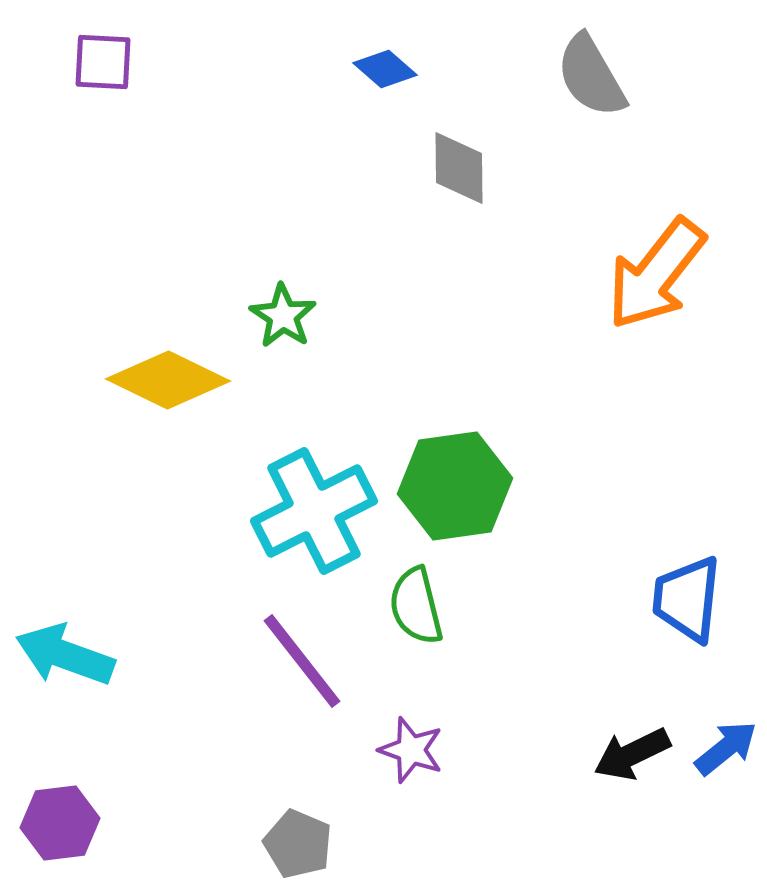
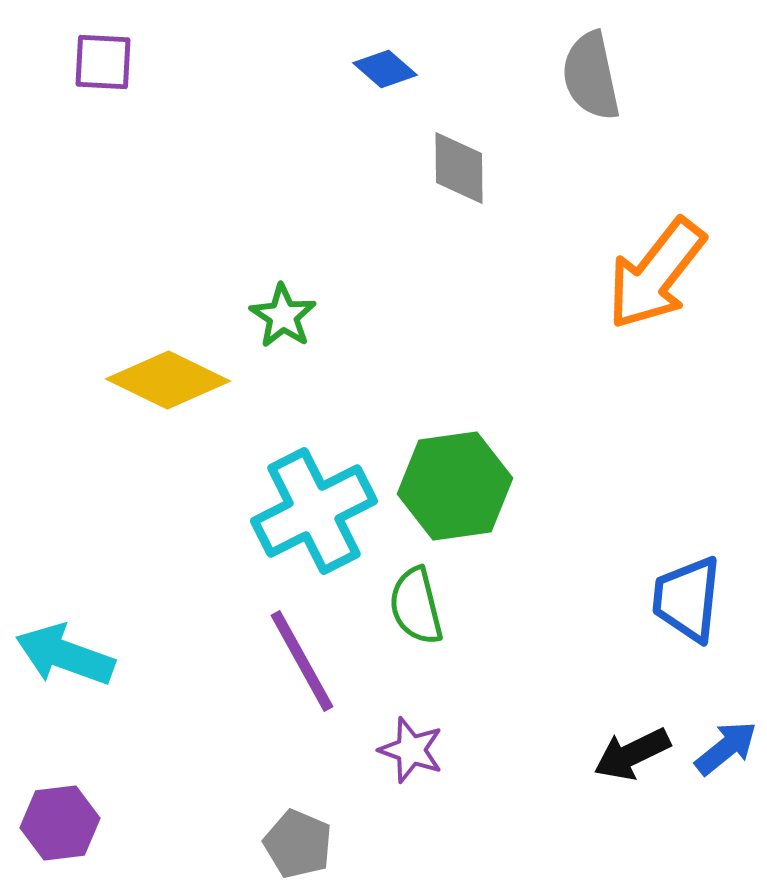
gray semicircle: rotated 18 degrees clockwise
purple line: rotated 9 degrees clockwise
